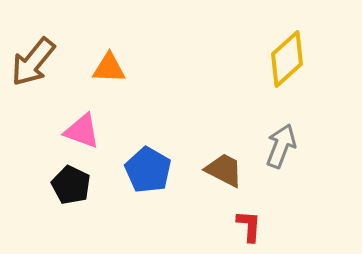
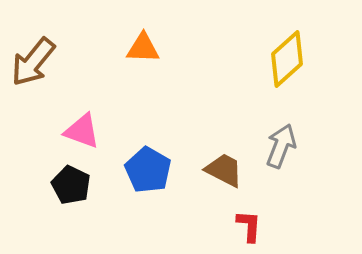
orange triangle: moved 34 px right, 20 px up
